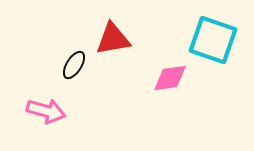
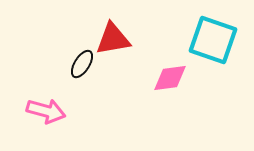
black ellipse: moved 8 px right, 1 px up
